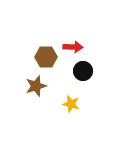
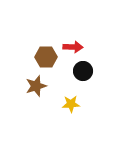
yellow star: rotated 18 degrees counterclockwise
